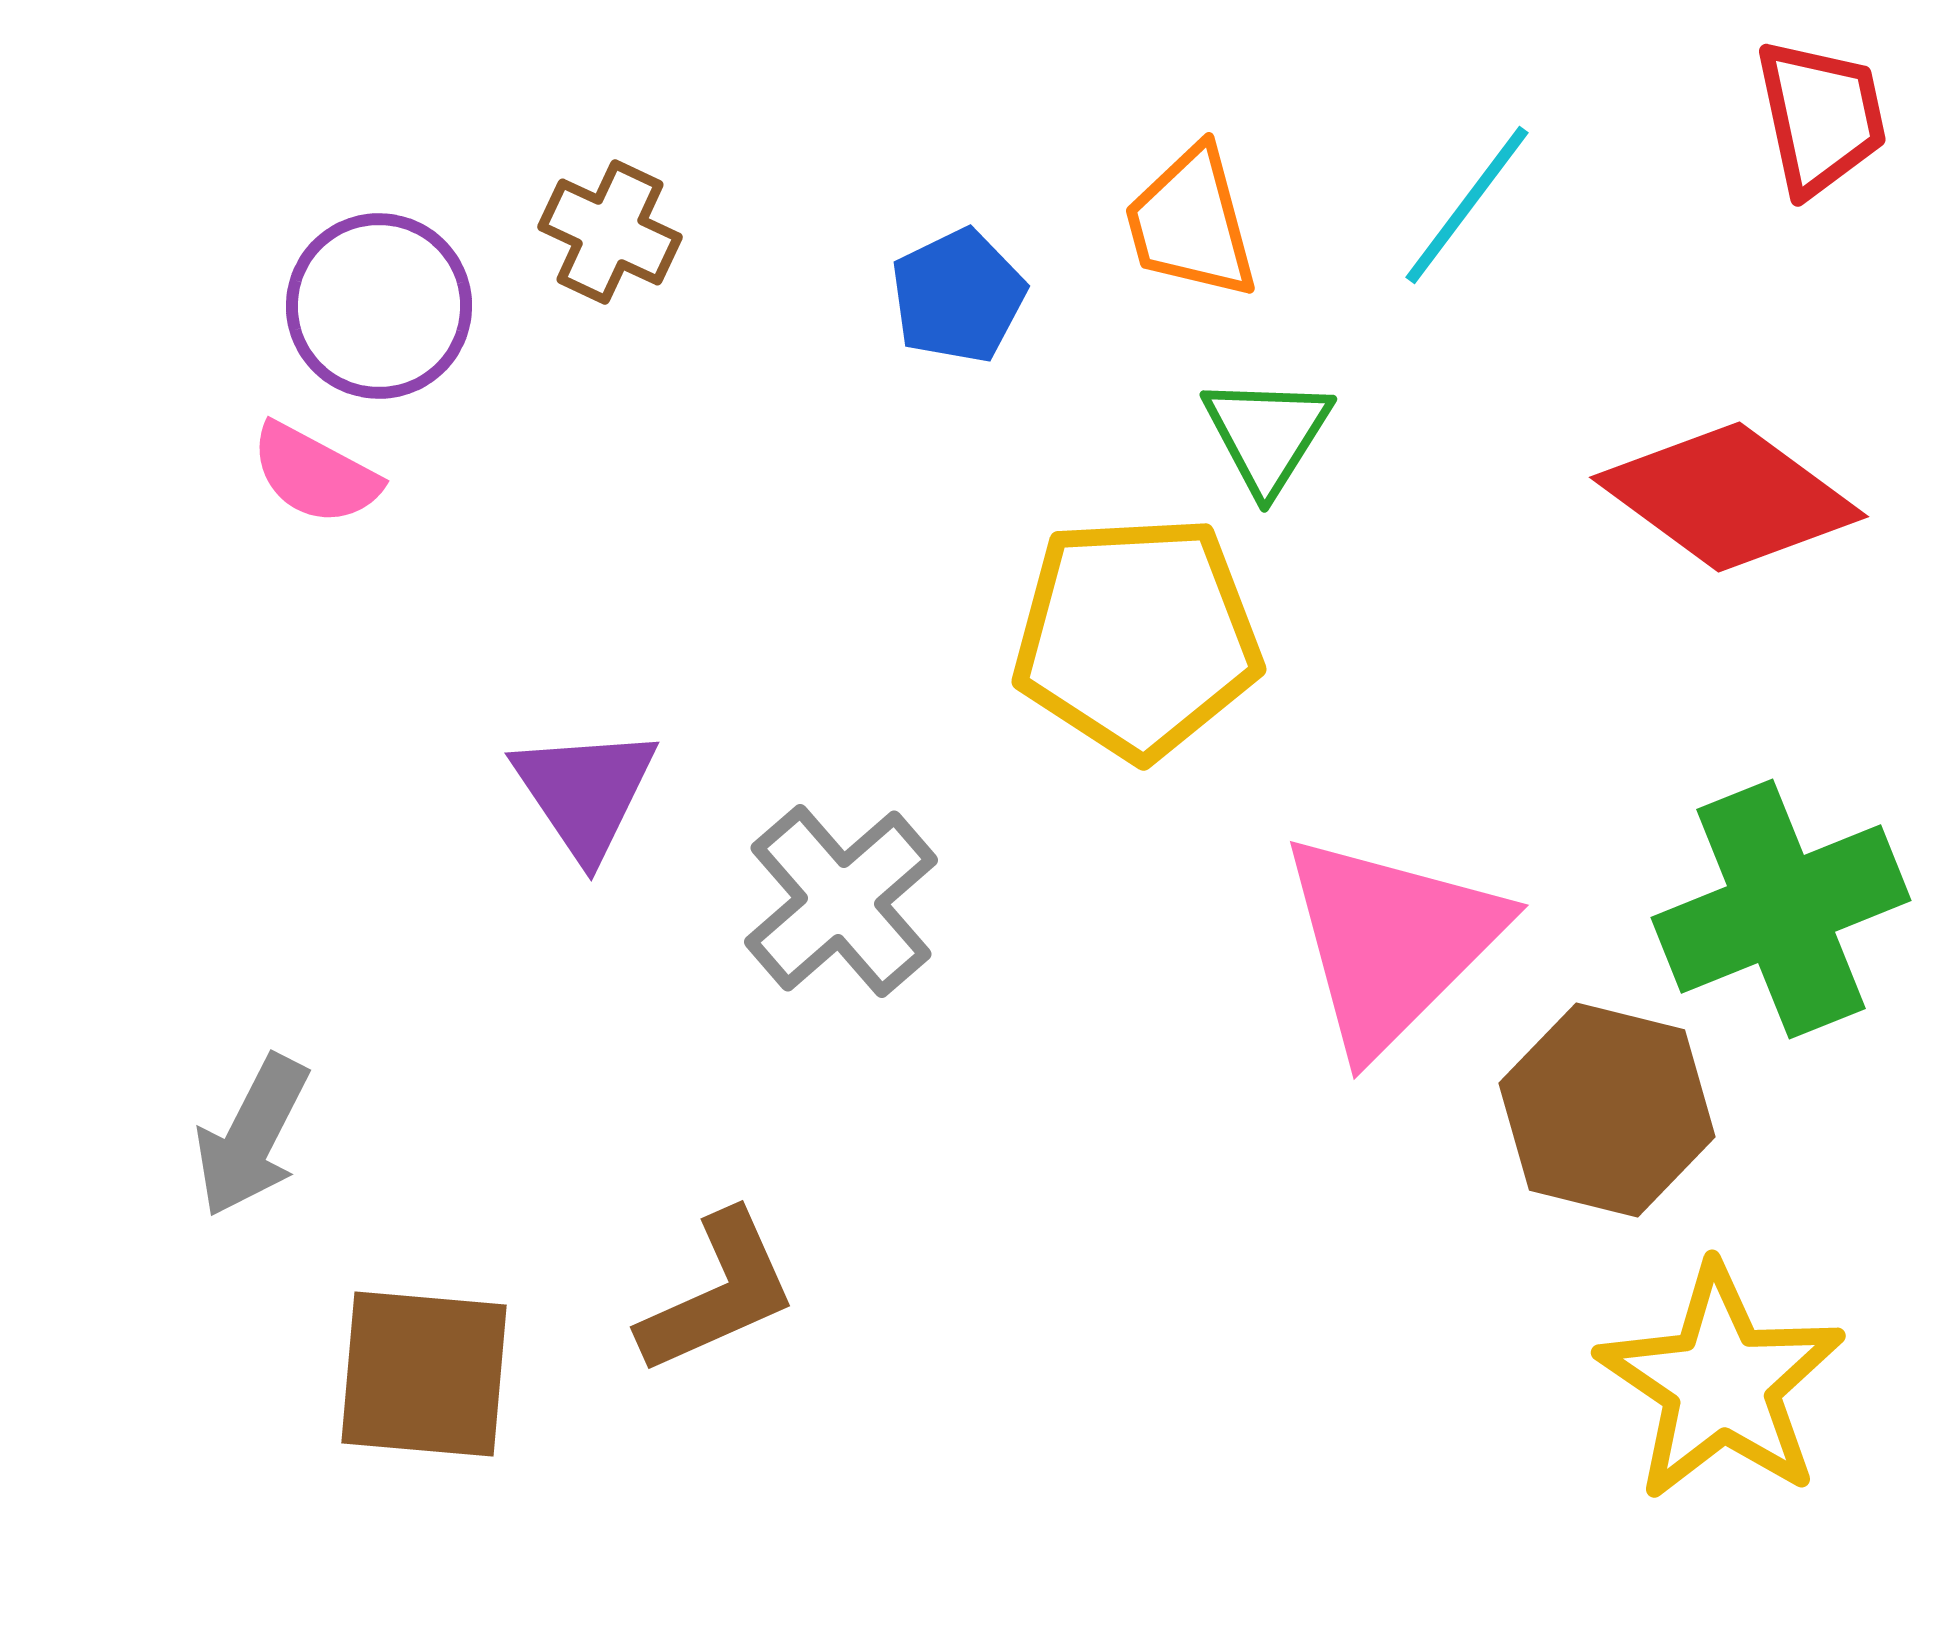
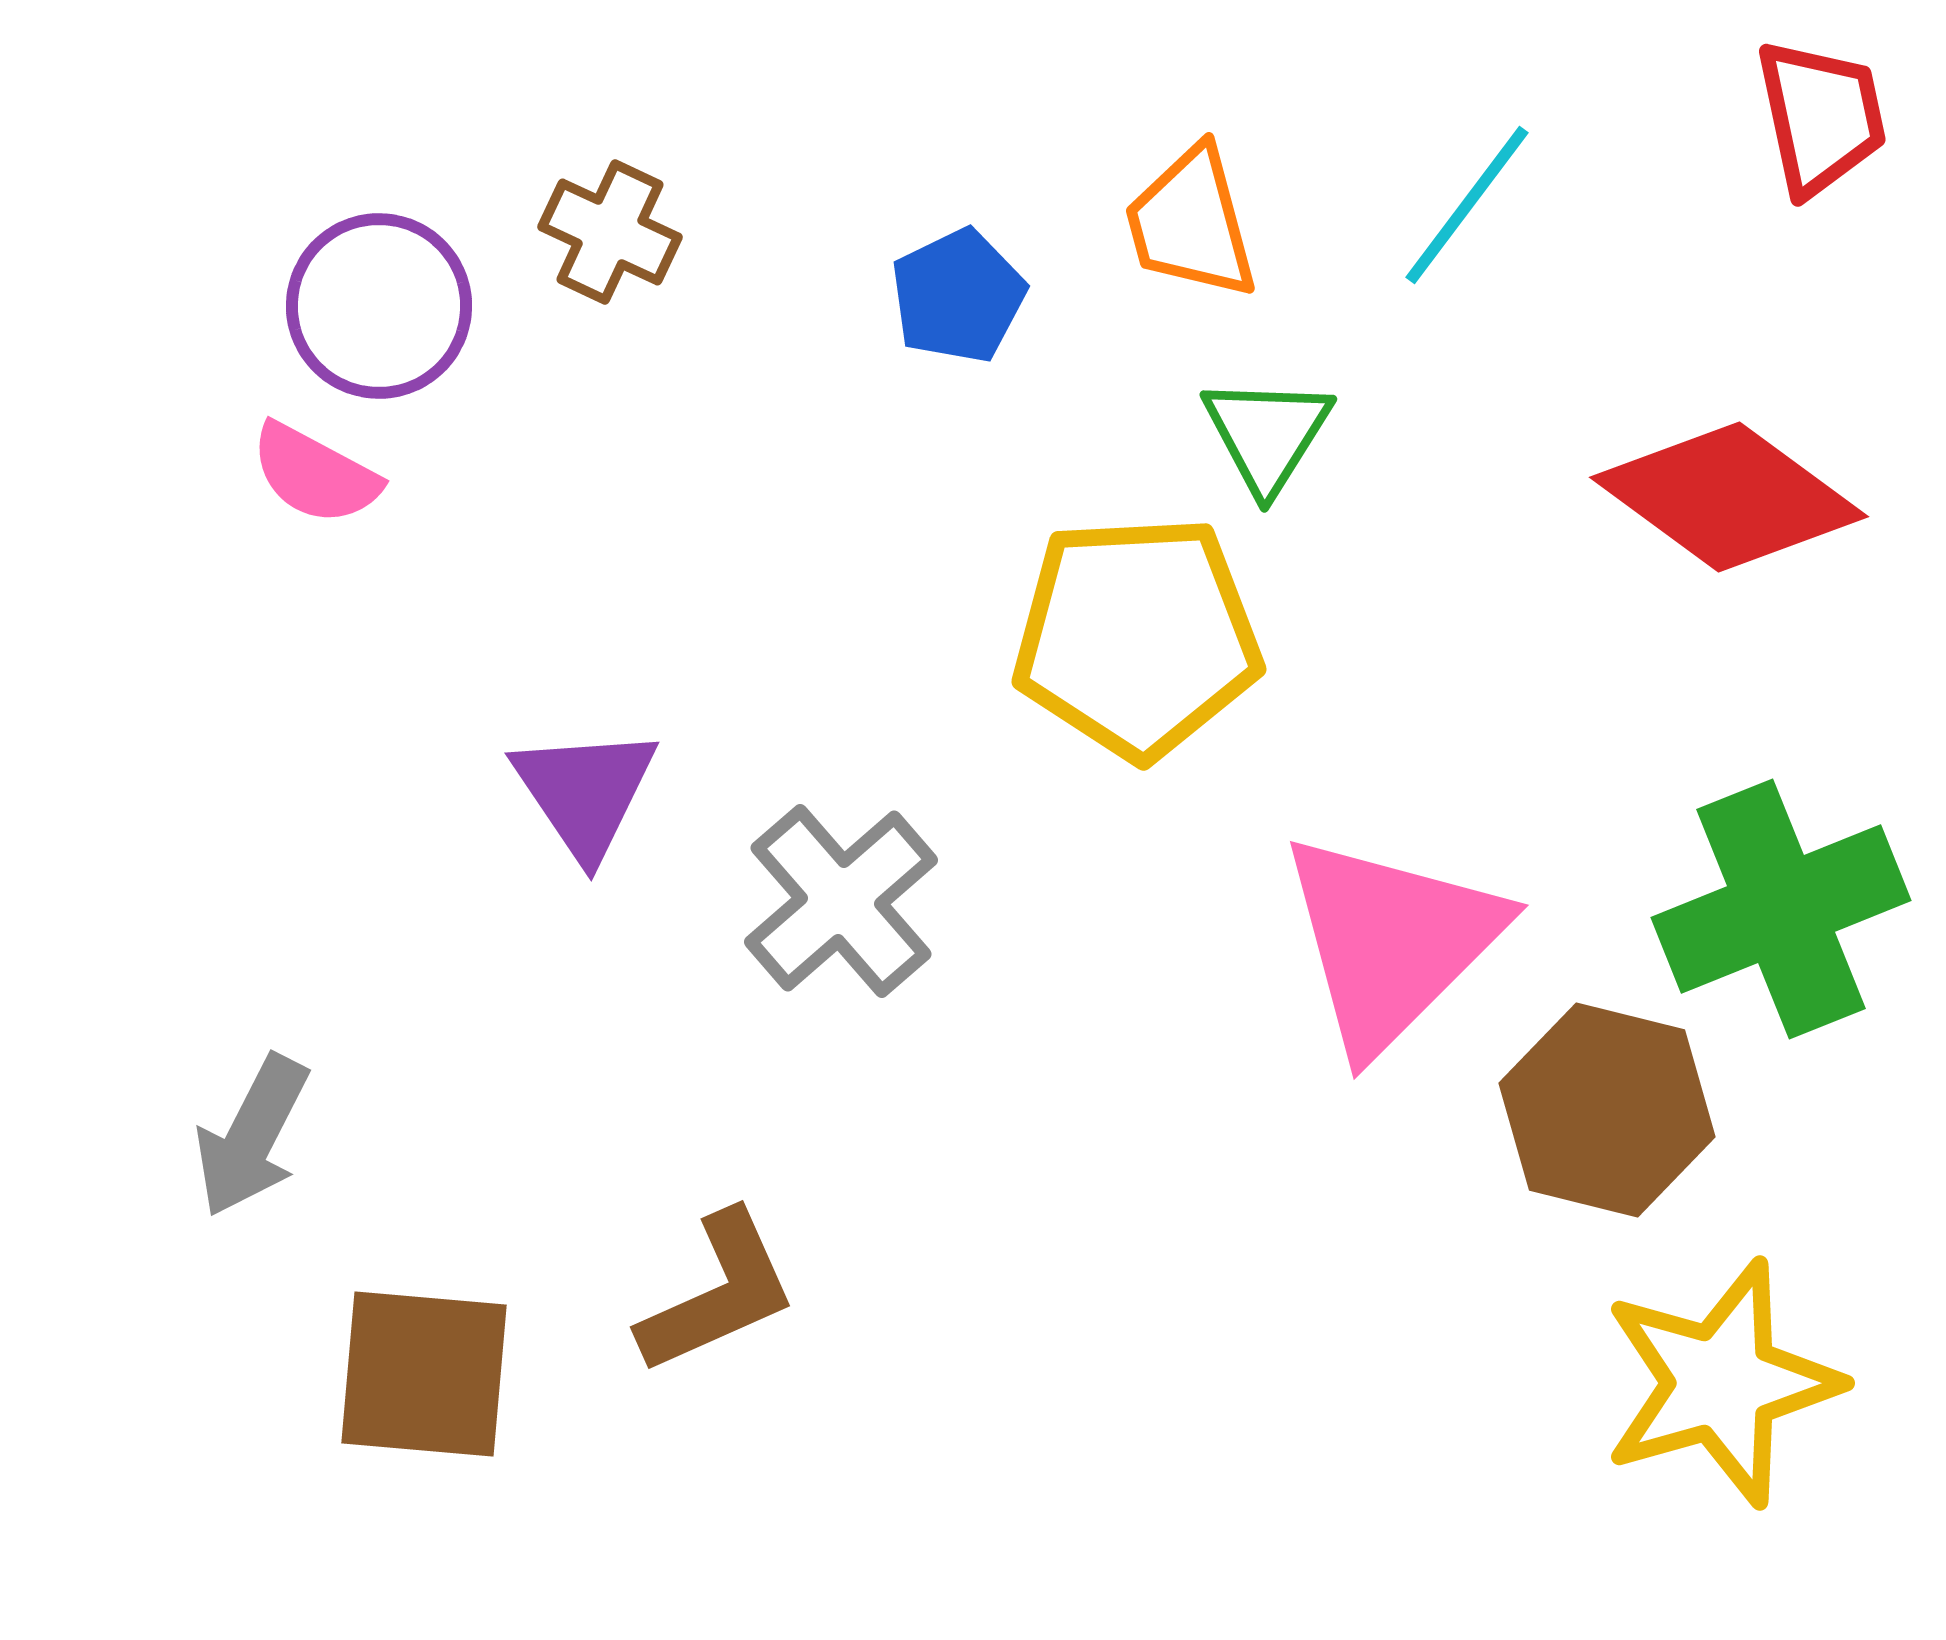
yellow star: rotated 22 degrees clockwise
